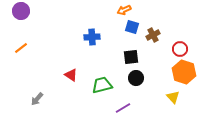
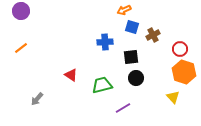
blue cross: moved 13 px right, 5 px down
